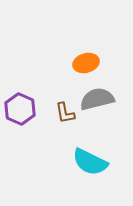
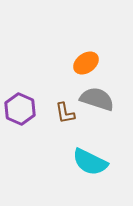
orange ellipse: rotated 20 degrees counterclockwise
gray semicircle: rotated 32 degrees clockwise
